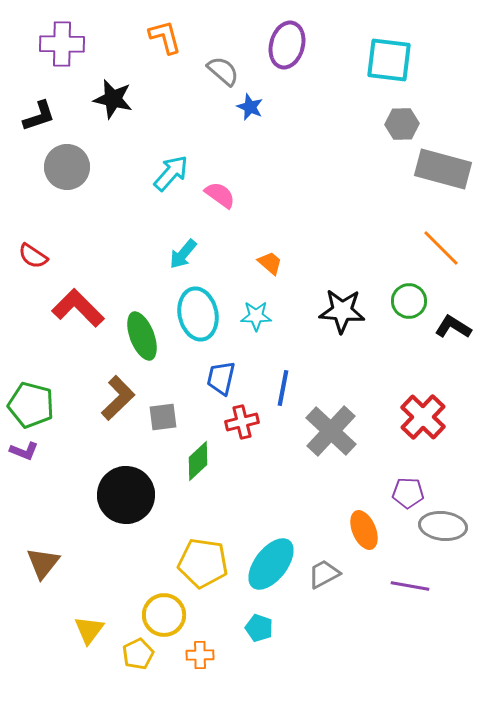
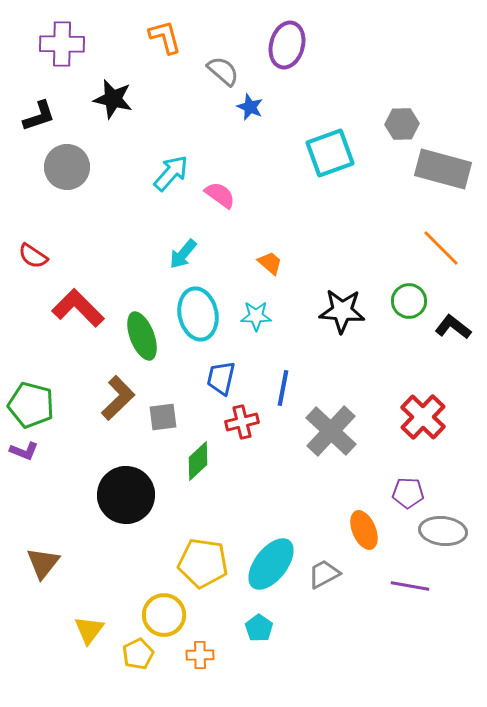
cyan square at (389, 60): moved 59 px left, 93 px down; rotated 27 degrees counterclockwise
black L-shape at (453, 327): rotated 6 degrees clockwise
gray ellipse at (443, 526): moved 5 px down
cyan pentagon at (259, 628): rotated 16 degrees clockwise
